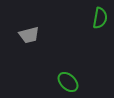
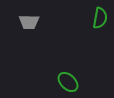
gray trapezoid: moved 13 px up; rotated 15 degrees clockwise
